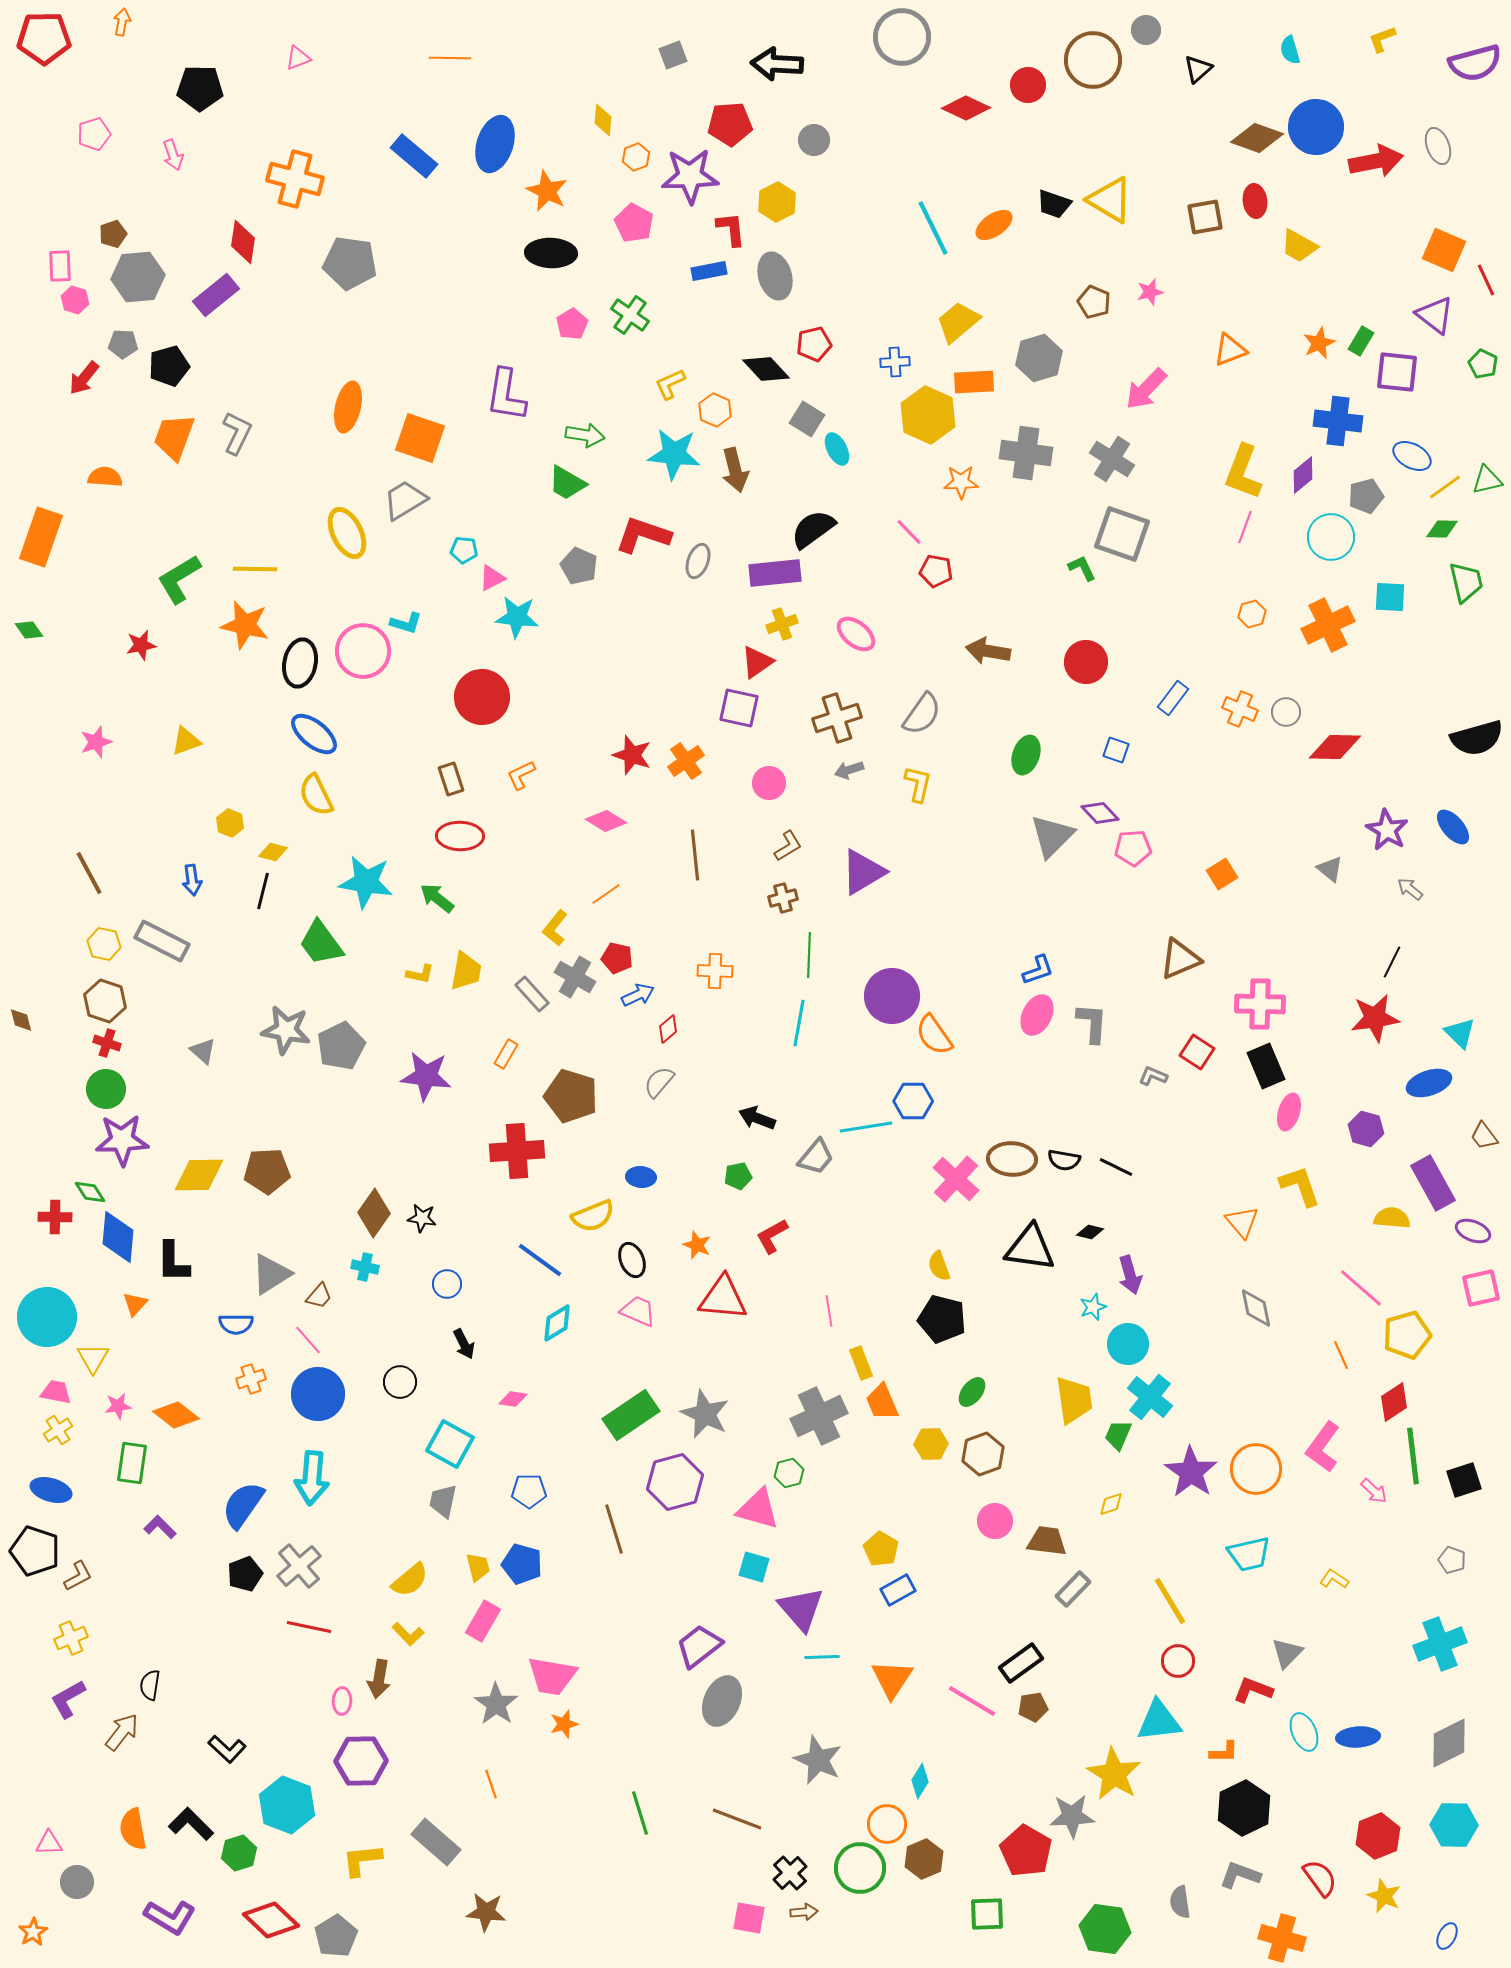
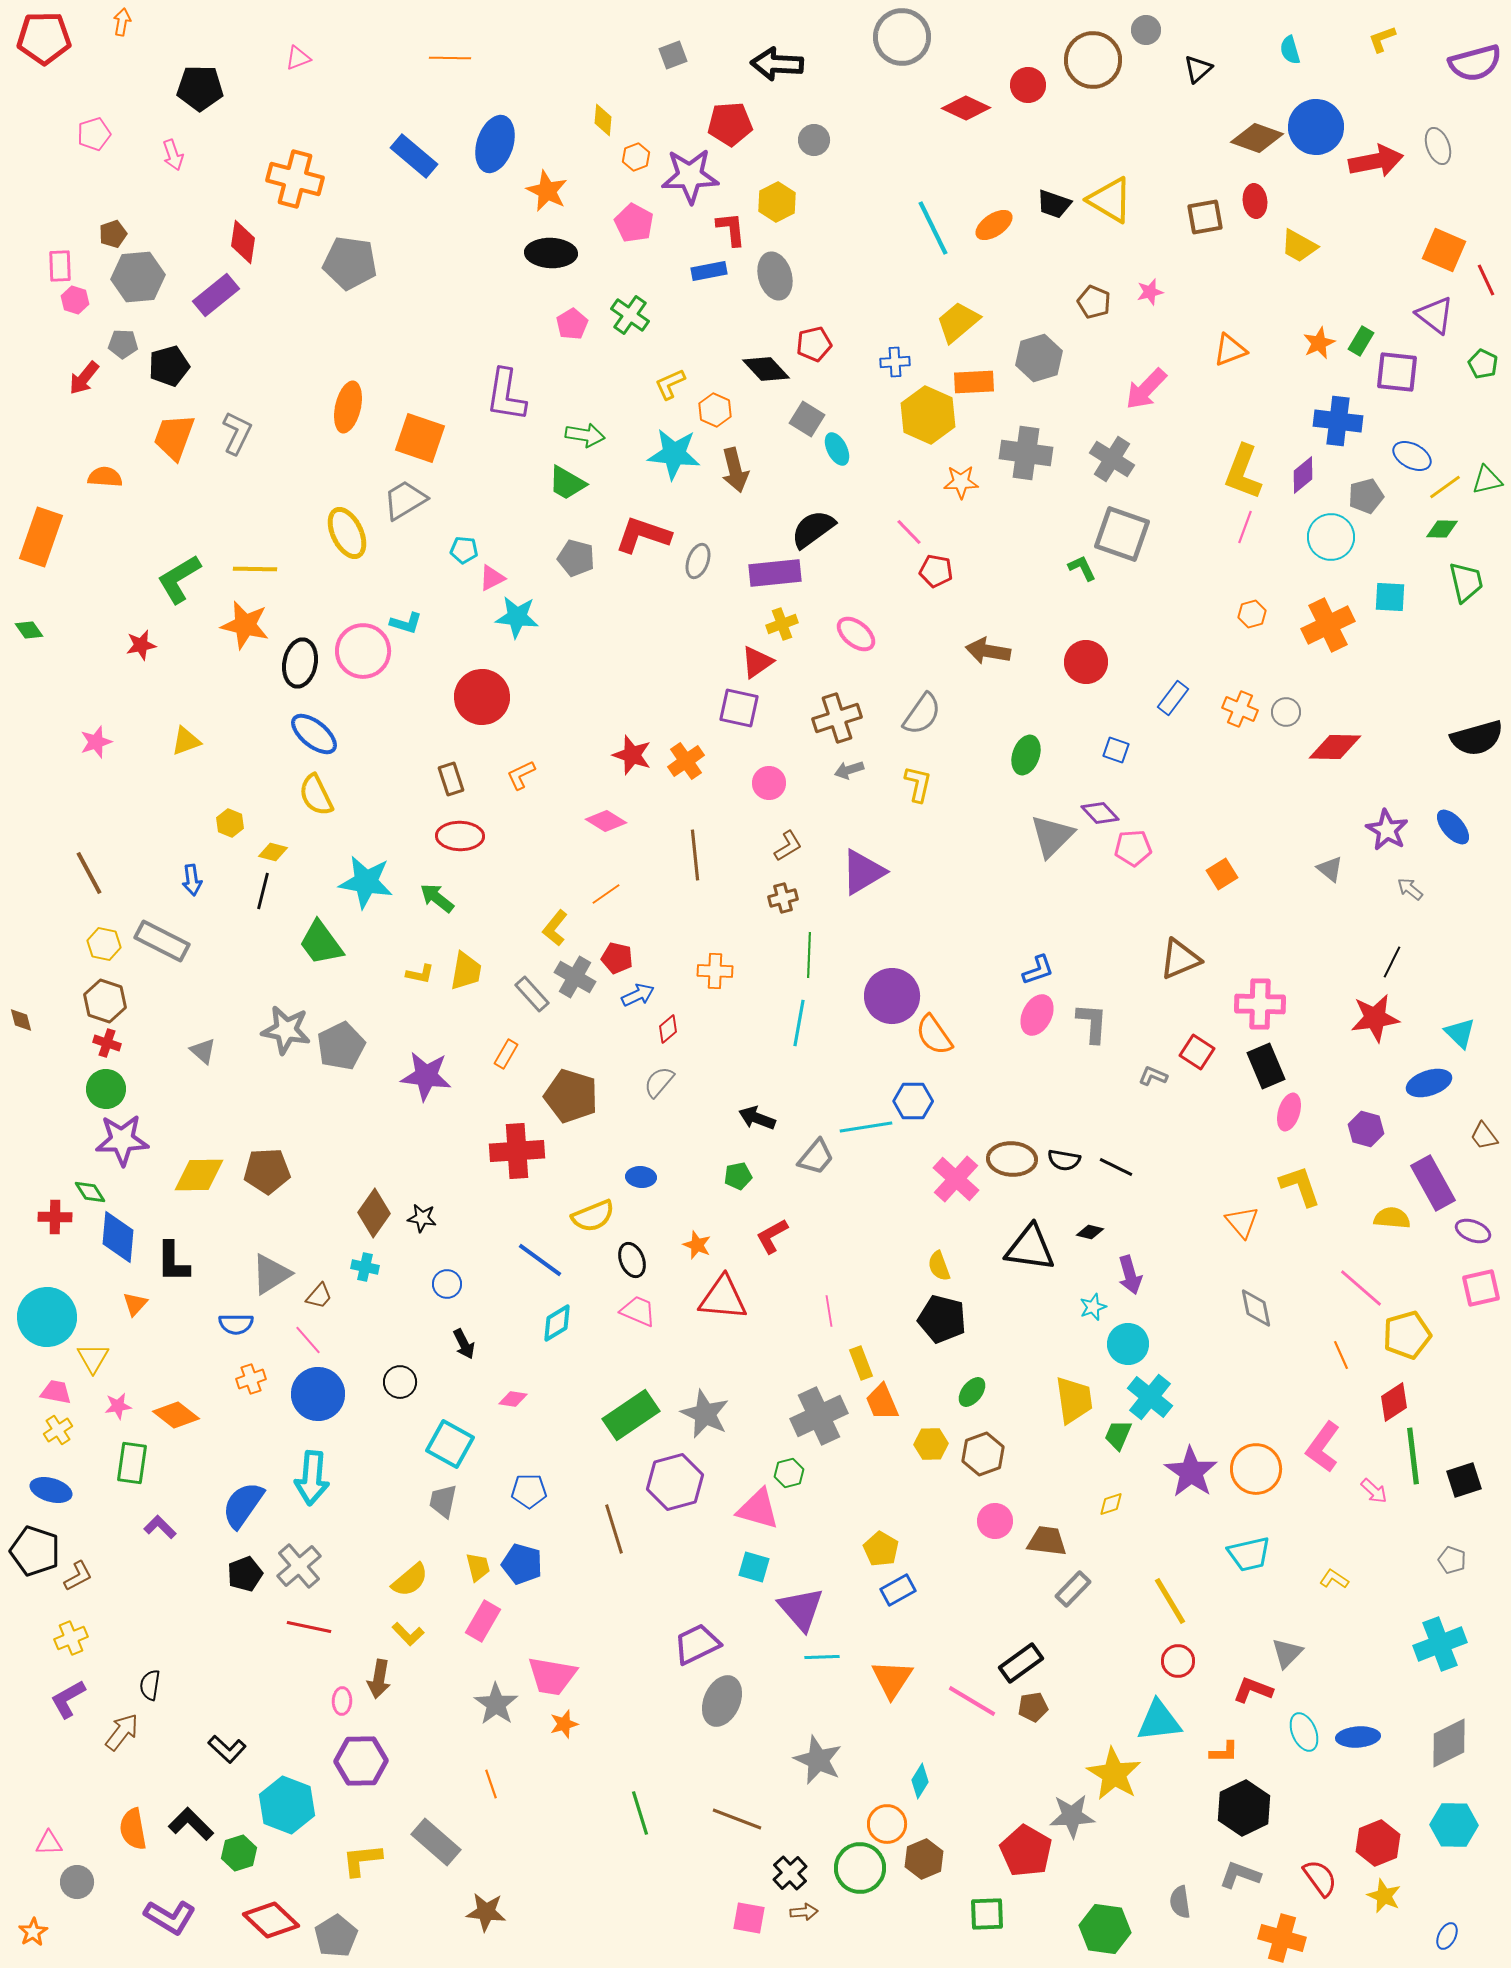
gray pentagon at (579, 566): moved 3 px left, 8 px up; rotated 9 degrees counterclockwise
purple trapezoid at (699, 1646): moved 2 px left, 2 px up; rotated 12 degrees clockwise
red hexagon at (1378, 1836): moved 7 px down
